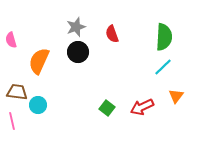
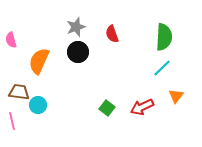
cyan line: moved 1 px left, 1 px down
brown trapezoid: moved 2 px right
